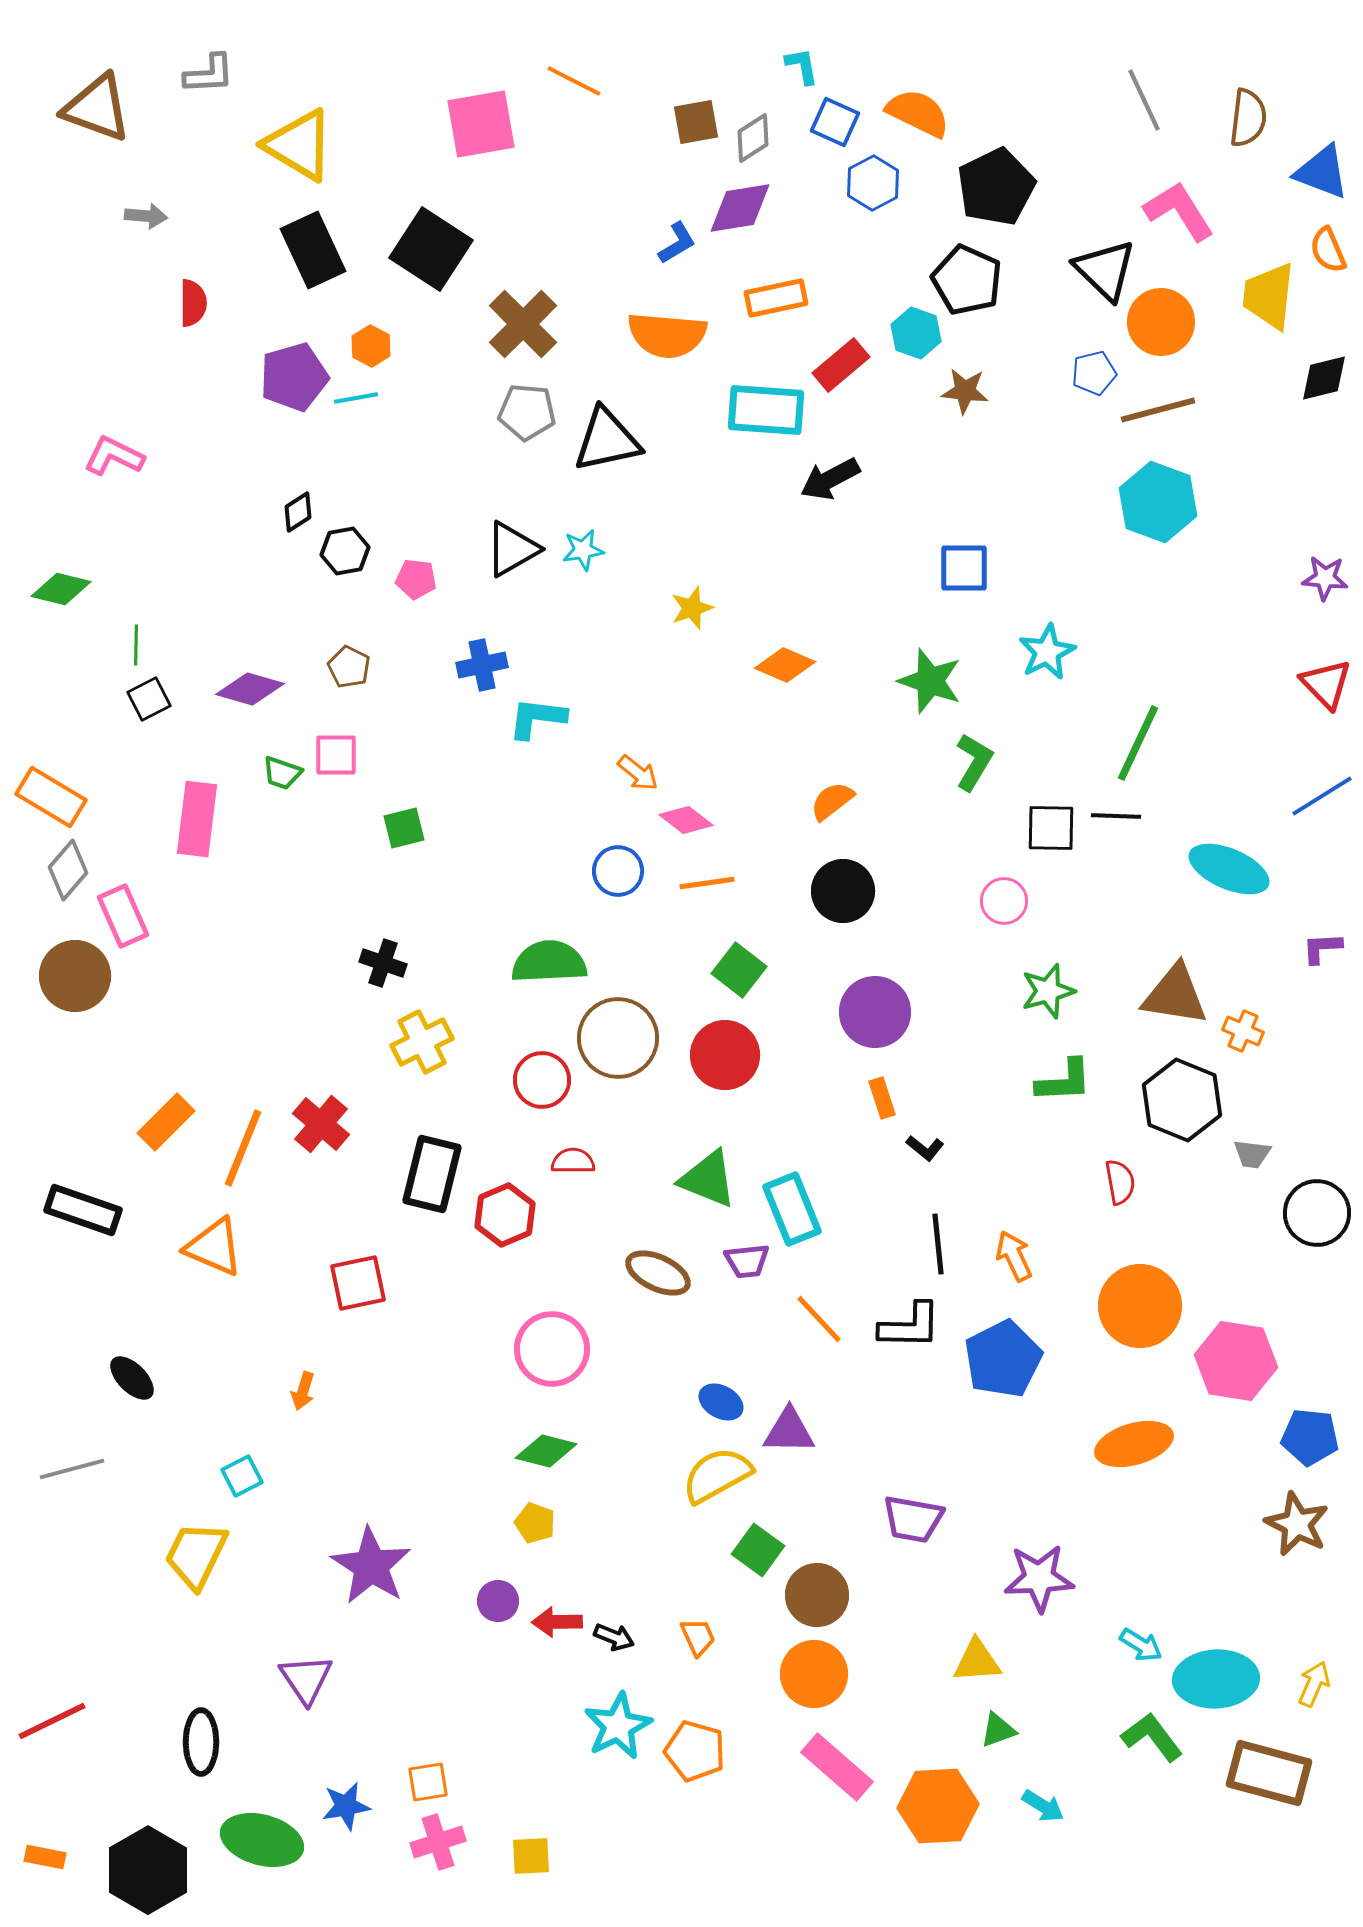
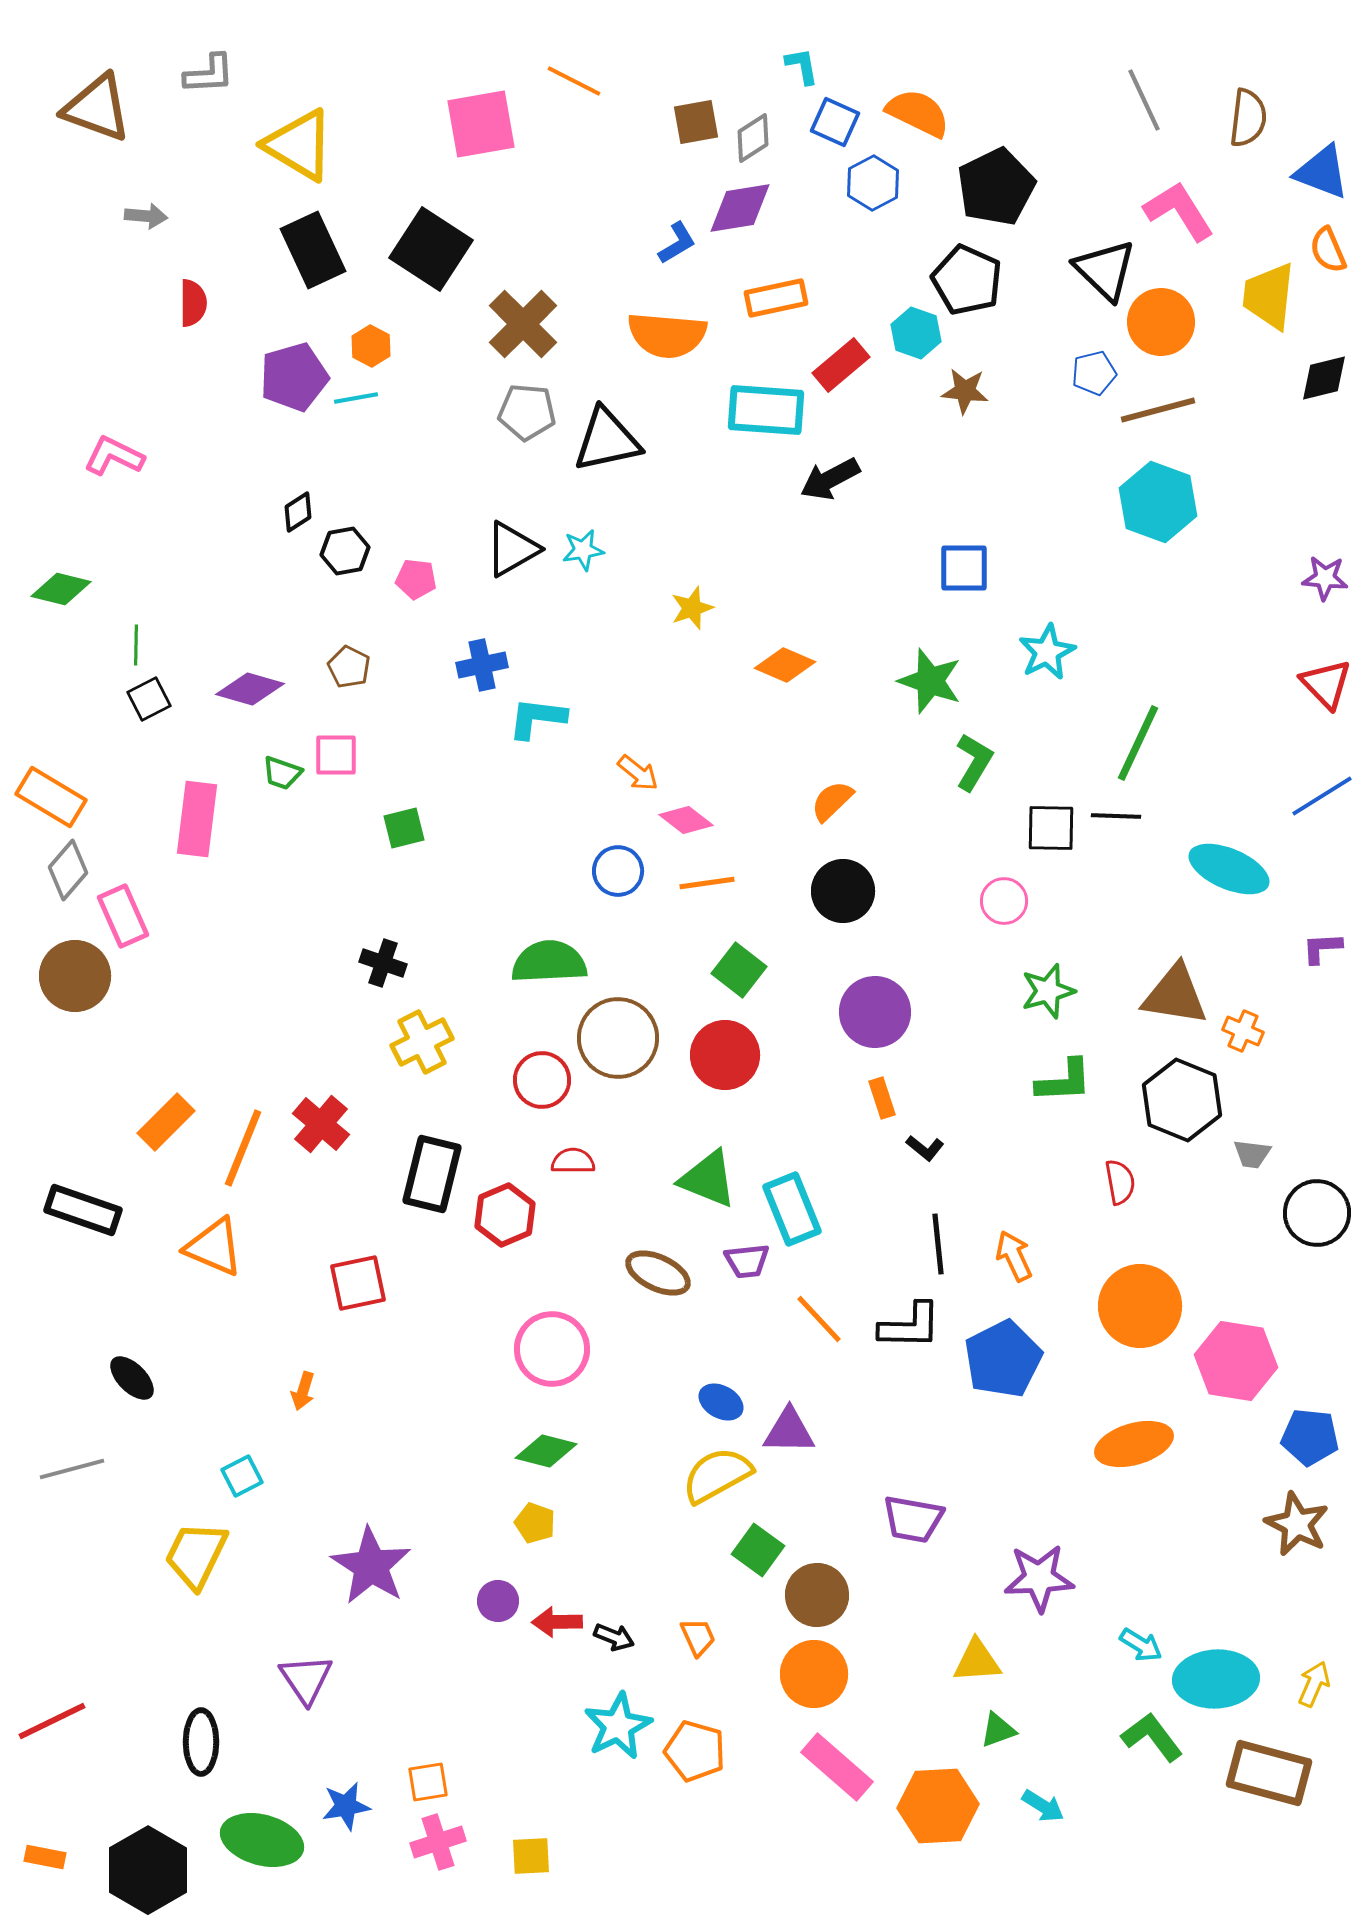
orange semicircle at (832, 801): rotated 6 degrees counterclockwise
